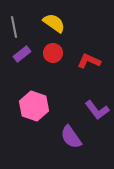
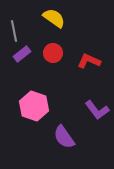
yellow semicircle: moved 5 px up
gray line: moved 4 px down
purple semicircle: moved 7 px left
